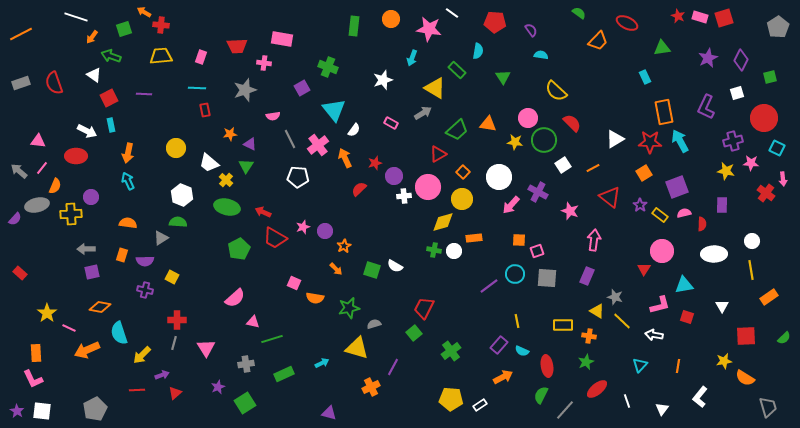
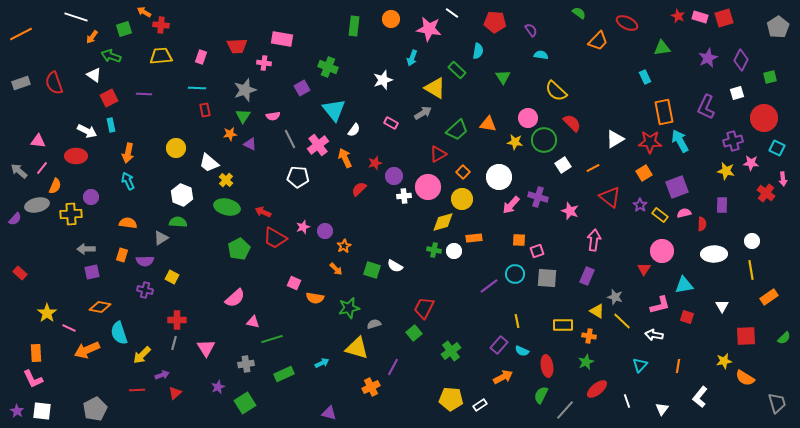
green triangle at (246, 166): moved 3 px left, 50 px up
purple cross at (538, 192): moved 5 px down; rotated 12 degrees counterclockwise
gray trapezoid at (768, 407): moved 9 px right, 4 px up
